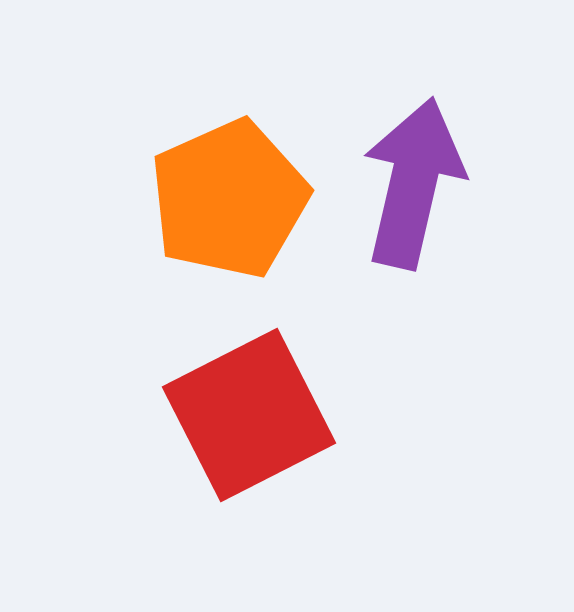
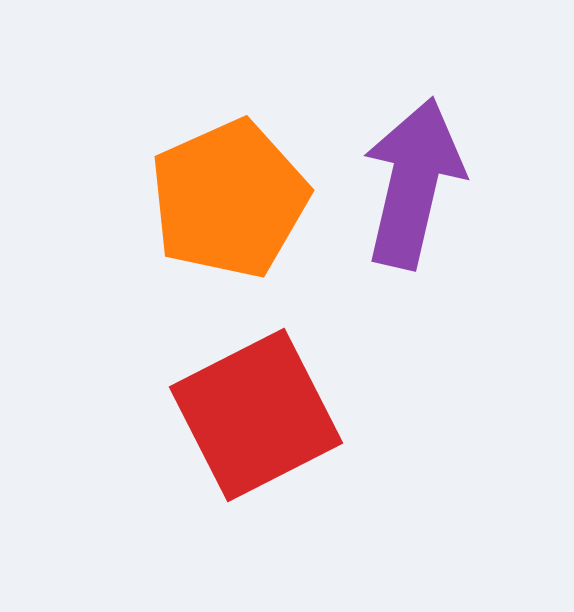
red square: moved 7 px right
